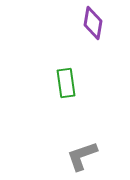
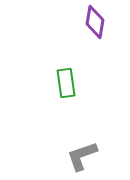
purple diamond: moved 2 px right, 1 px up
